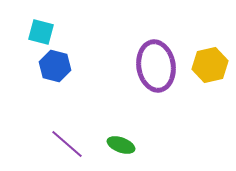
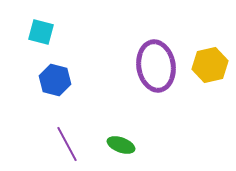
blue hexagon: moved 14 px down
purple line: rotated 21 degrees clockwise
